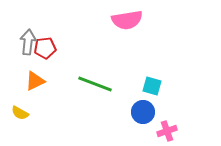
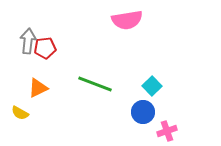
gray arrow: moved 1 px up
orange triangle: moved 3 px right, 7 px down
cyan square: rotated 30 degrees clockwise
